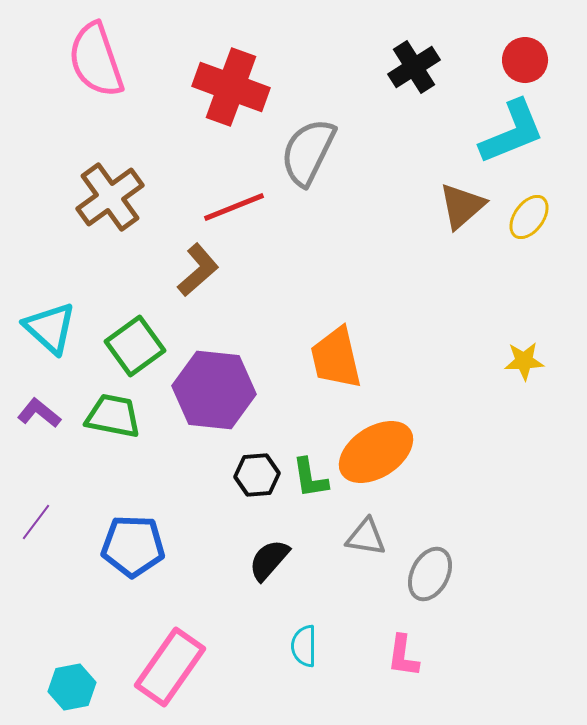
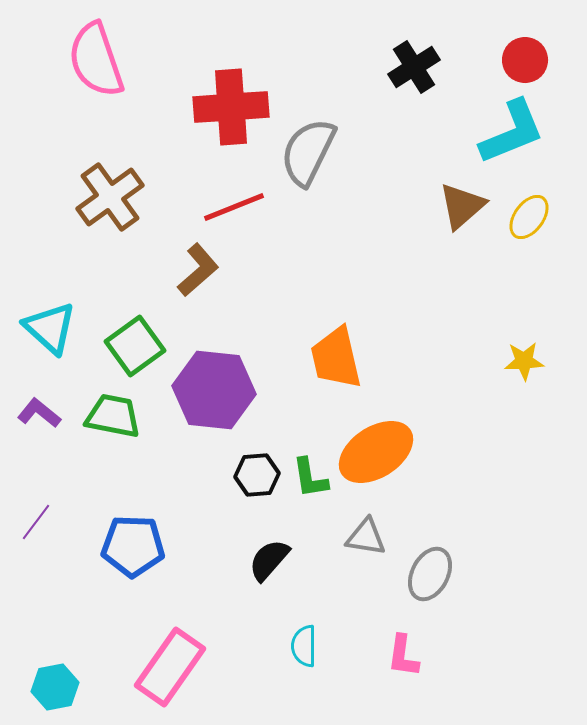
red cross: moved 20 px down; rotated 24 degrees counterclockwise
cyan hexagon: moved 17 px left
